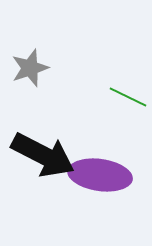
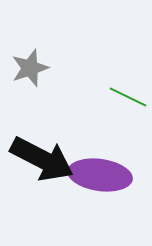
black arrow: moved 1 px left, 4 px down
